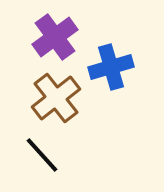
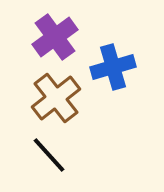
blue cross: moved 2 px right
black line: moved 7 px right
